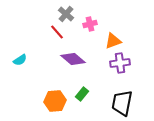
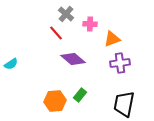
pink cross: rotated 16 degrees clockwise
red line: moved 1 px left, 1 px down
orange triangle: moved 1 px left, 2 px up
cyan semicircle: moved 9 px left, 4 px down
green rectangle: moved 2 px left, 1 px down
black trapezoid: moved 2 px right, 1 px down
